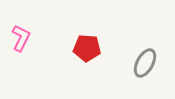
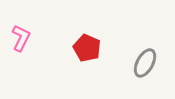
red pentagon: rotated 20 degrees clockwise
